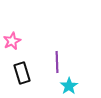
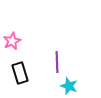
black rectangle: moved 2 px left
cyan star: rotated 18 degrees counterclockwise
